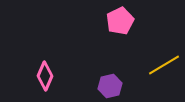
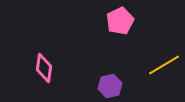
pink diamond: moved 1 px left, 8 px up; rotated 16 degrees counterclockwise
